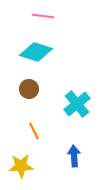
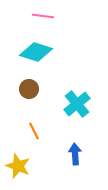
blue arrow: moved 1 px right, 2 px up
yellow star: moved 3 px left; rotated 25 degrees clockwise
